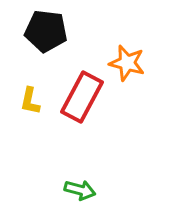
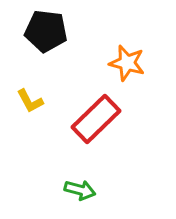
red rectangle: moved 14 px right, 22 px down; rotated 18 degrees clockwise
yellow L-shape: rotated 40 degrees counterclockwise
